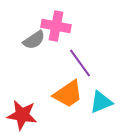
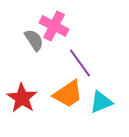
pink cross: moved 2 px left; rotated 16 degrees clockwise
gray semicircle: rotated 90 degrees counterclockwise
red star: moved 17 px up; rotated 24 degrees clockwise
